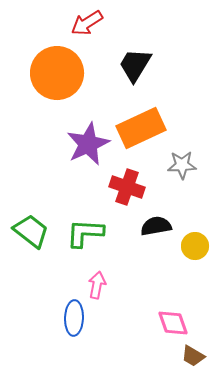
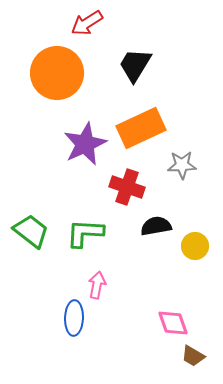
purple star: moved 3 px left
